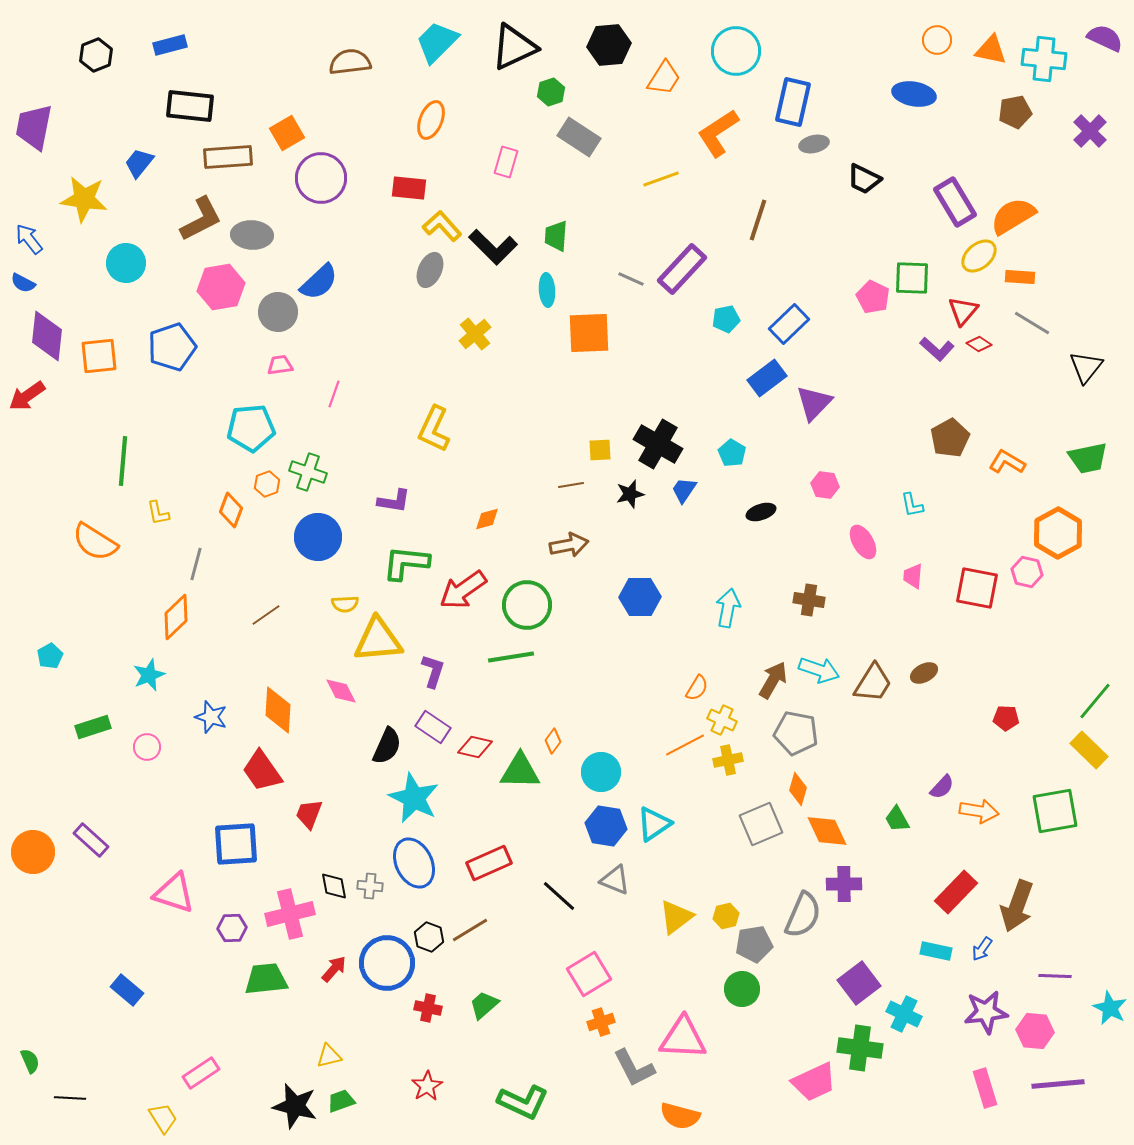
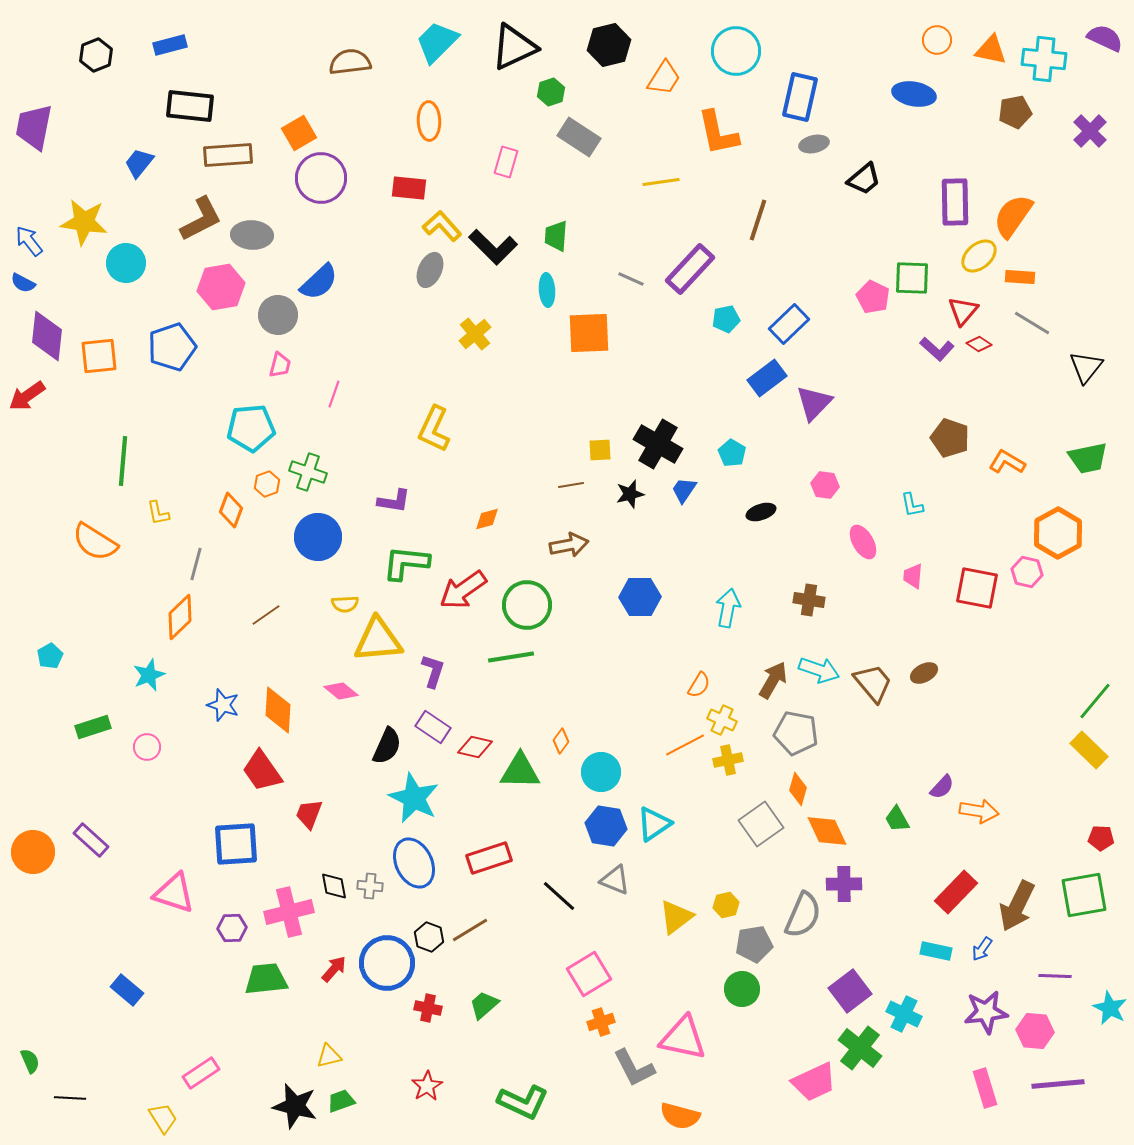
black hexagon at (609, 45): rotated 9 degrees counterclockwise
blue rectangle at (793, 102): moved 7 px right, 5 px up
orange ellipse at (431, 120): moved 2 px left, 1 px down; rotated 24 degrees counterclockwise
orange square at (287, 133): moved 12 px right
orange L-shape at (718, 133): rotated 69 degrees counterclockwise
brown rectangle at (228, 157): moved 2 px up
yellow line at (661, 179): moved 3 px down; rotated 12 degrees clockwise
black trapezoid at (864, 179): rotated 66 degrees counterclockwise
yellow star at (84, 199): moved 23 px down
purple rectangle at (955, 202): rotated 30 degrees clockwise
orange semicircle at (1013, 216): rotated 24 degrees counterclockwise
blue arrow at (29, 239): moved 2 px down
purple rectangle at (682, 269): moved 8 px right
gray circle at (278, 312): moved 3 px down
pink trapezoid at (280, 365): rotated 112 degrees clockwise
brown pentagon at (950, 438): rotated 24 degrees counterclockwise
orange diamond at (176, 617): moved 4 px right
brown trapezoid at (873, 683): rotated 72 degrees counterclockwise
orange semicircle at (697, 688): moved 2 px right, 3 px up
pink diamond at (341, 691): rotated 24 degrees counterclockwise
blue star at (211, 717): moved 12 px right, 12 px up
red pentagon at (1006, 718): moved 95 px right, 120 px down
orange diamond at (553, 741): moved 8 px right
green square at (1055, 811): moved 29 px right, 84 px down
gray square at (761, 824): rotated 12 degrees counterclockwise
red rectangle at (489, 863): moved 5 px up; rotated 6 degrees clockwise
brown arrow at (1017, 906): rotated 6 degrees clockwise
pink cross at (290, 914): moved 1 px left, 2 px up
yellow hexagon at (726, 916): moved 11 px up
purple square at (859, 983): moved 9 px left, 8 px down
pink triangle at (683, 1038): rotated 9 degrees clockwise
green cross at (860, 1048): rotated 30 degrees clockwise
